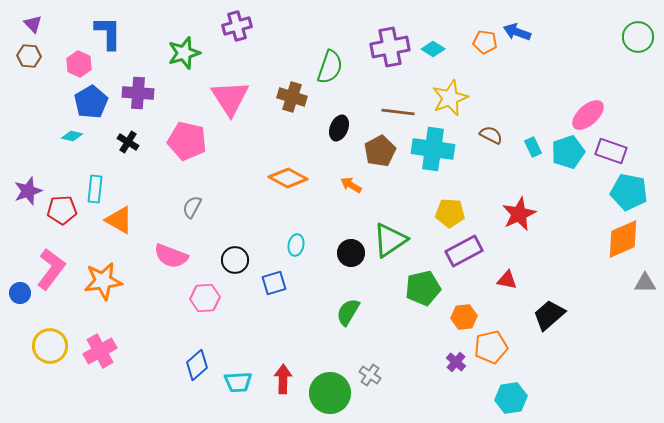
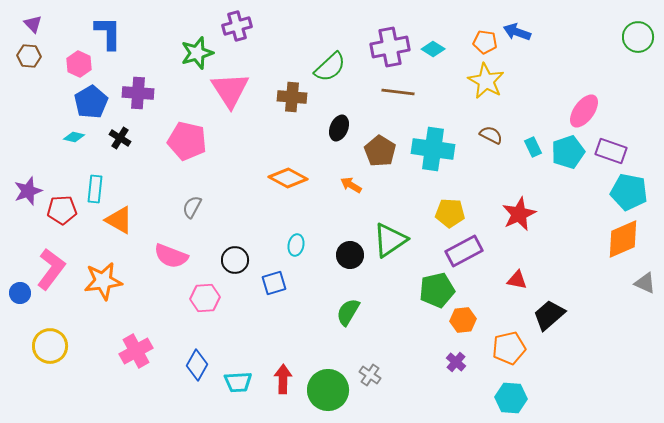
green star at (184, 53): moved 13 px right
green semicircle at (330, 67): rotated 28 degrees clockwise
brown cross at (292, 97): rotated 12 degrees counterclockwise
pink triangle at (230, 98): moved 8 px up
yellow star at (450, 98): moved 36 px right, 17 px up; rotated 21 degrees counterclockwise
brown line at (398, 112): moved 20 px up
pink ellipse at (588, 115): moved 4 px left, 4 px up; rotated 12 degrees counterclockwise
cyan diamond at (72, 136): moved 2 px right, 1 px down
black cross at (128, 142): moved 8 px left, 4 px up
brown pentagon at (380, 151): rotated 12 degrees counterclockwise
black circle at (351, 253): moved 1 px left, 2 px down
red triangle at (507, 280): moved 10 px right
gray triangle at (645, 283): rotated 25 degrees clockwise
green pentagon at (423, 288): moved 14 px right, 2 px down
orange hexagon at (464, 317): moved 1 px left, 3 px down
orange pentagon at (491, 347): moved 18 px right, 1 px down
pink cross at (100, 351): moved 36 px right
blue diamond at (197, 365): rotated 20 degrees counterclockwise
green circle at (330, 393): moved 2 px left, 3 px up
cyan hexagon at (511, 398): rotated 12 degrees clockwise
